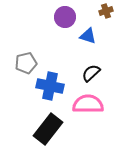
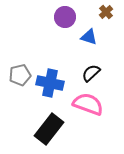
brown cross: moved 1 px down; rotated 24 degrees counterclockwise
blue triangle: moved 1 px right, 1 px down
gray pentagon: moved 6 px left, 12 px down
blue cross: moved 3 px up
pink semicircle: rotated 20 degrees clockwise
black rectangle: moved 1 px right
